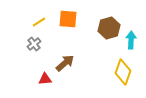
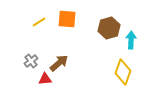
orange square: moved 1 px left
gray cross: moved 3 px left, 17 px down
brown arrow: moved 6 px left
